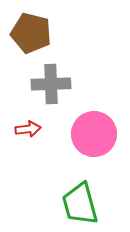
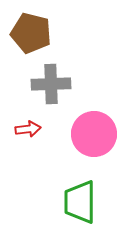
green trapezoid: moved 2 px up; rotated 15 degrees clockwise
